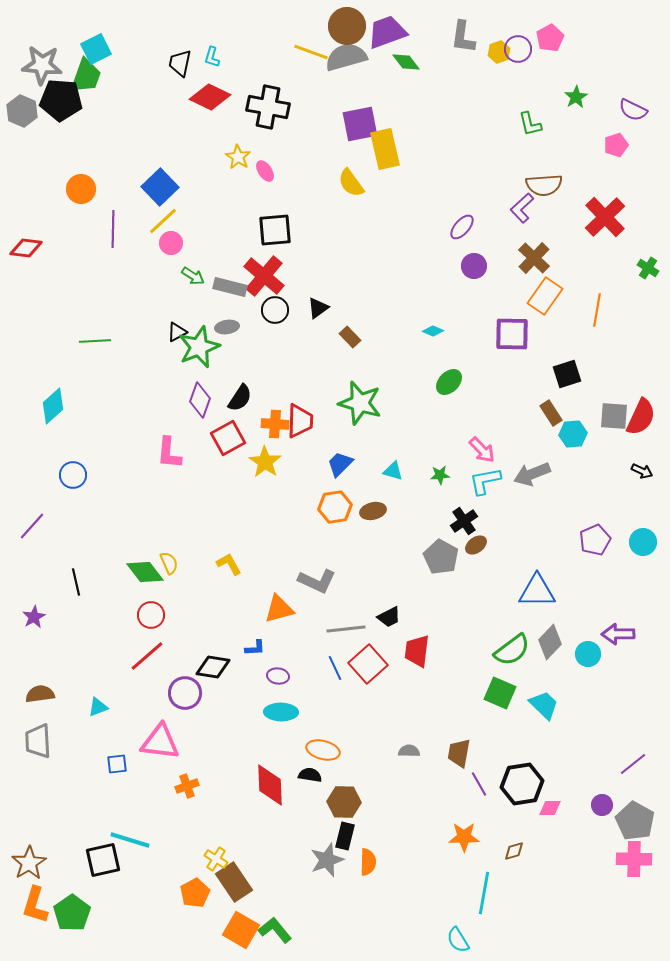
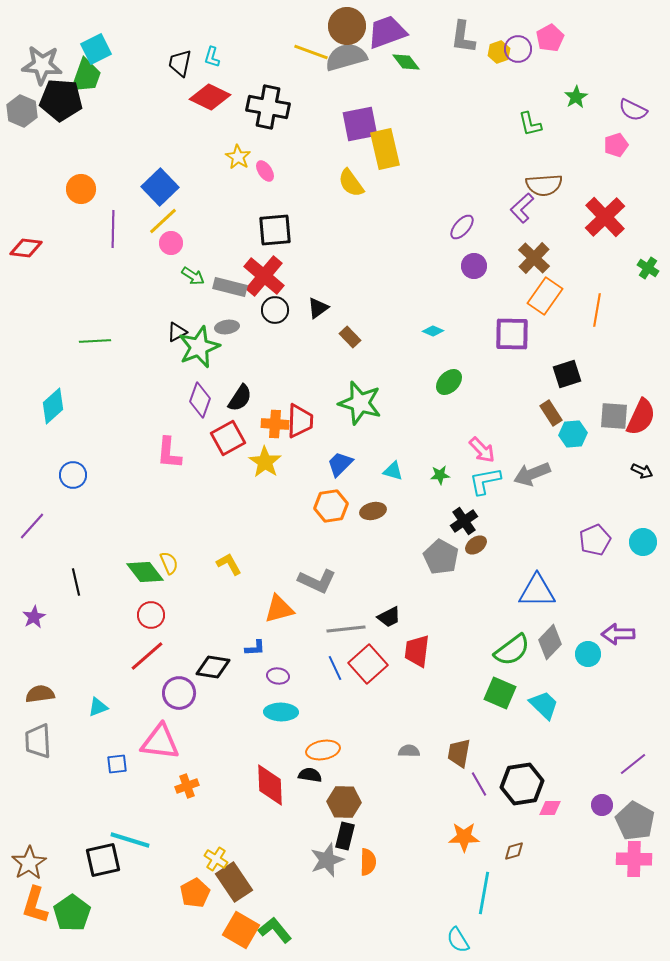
orange hexagon at (335, 507): moved 4 px left, 1 px up
purple circle at (185, 693): moved 6 px left
orange ellipse at (323, 750): rotated 24 degrees counterclockwise
